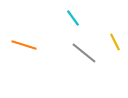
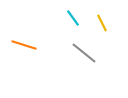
yellow line: moved 13 px left, 19 px up
